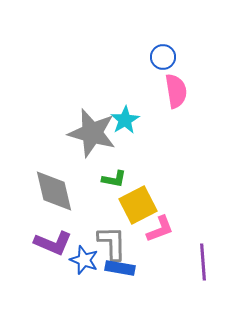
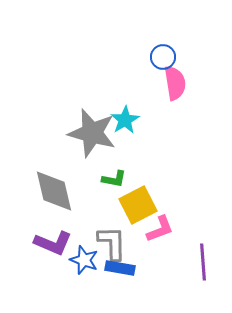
pink semicircle: moved 1 px left, 8 px up
